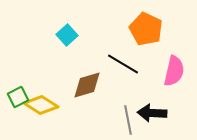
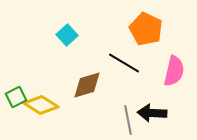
black line: moved 1 px right, 1 px up
green square: moved 2 px left
